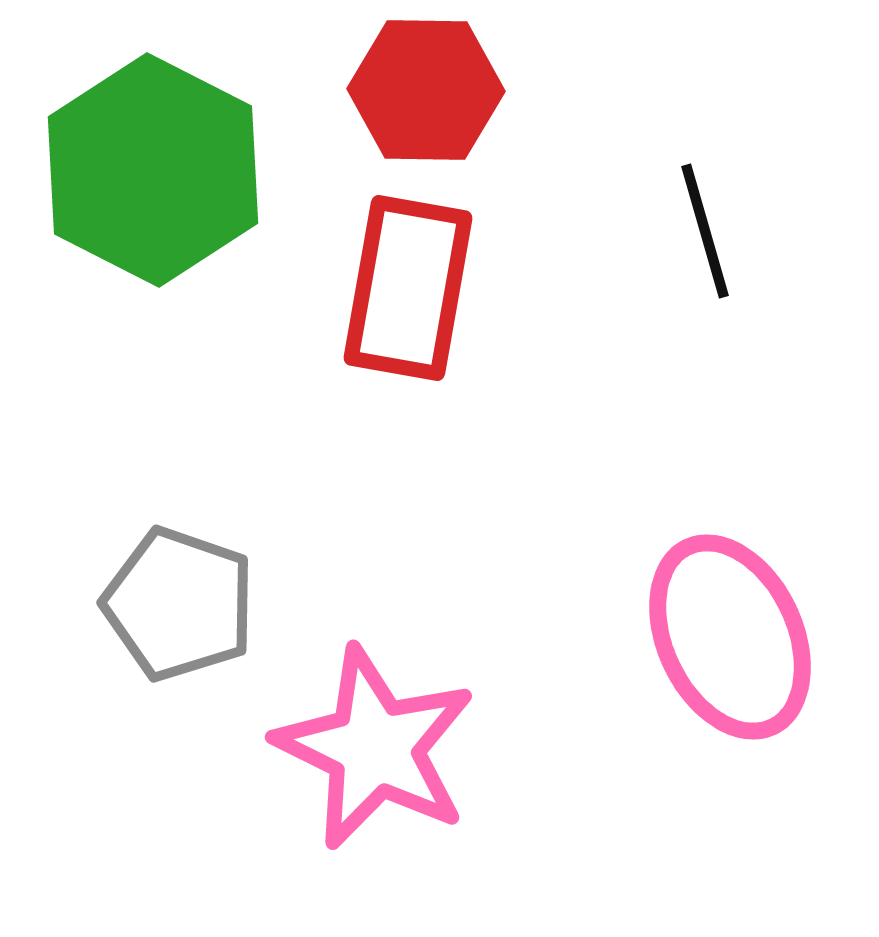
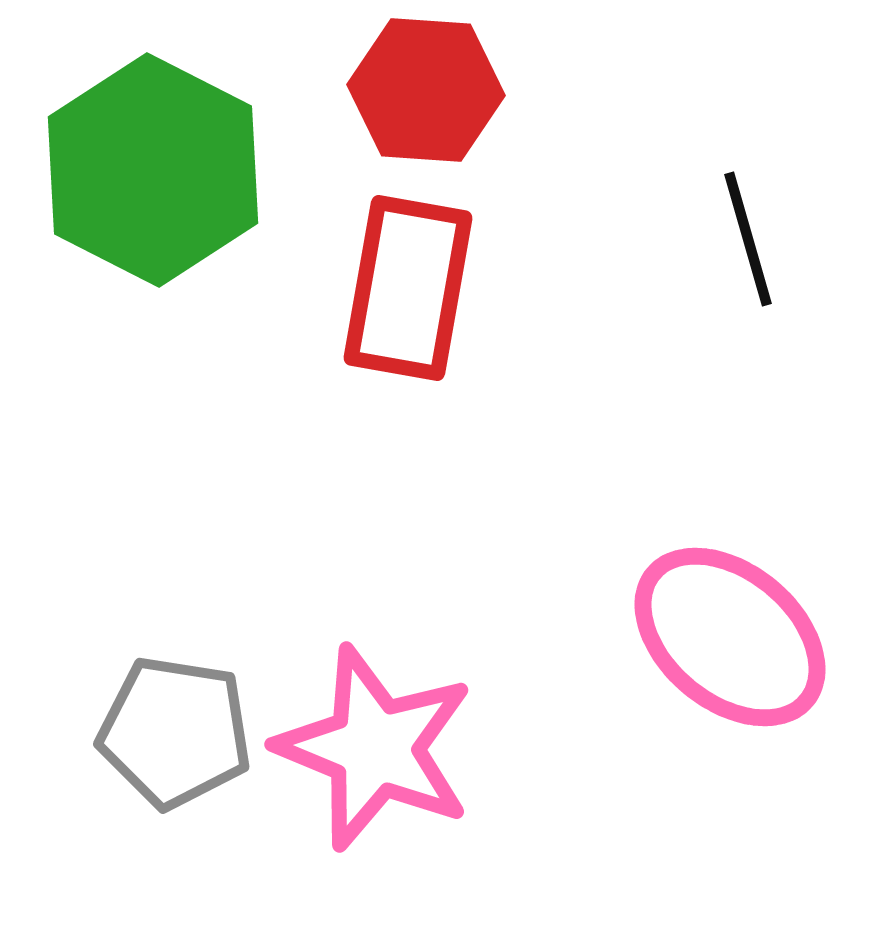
red hexagon: rotated 3 degrees clockwise
black line: moved 43 px right, 8 px down
gray pentagon: moved 4 px left, 128 px down; rotated 10 degrees counterclockwise
pink ellipse: rotated 25 degrees counterclockwise
pink star: rotated 4 degrees counterclockwise
